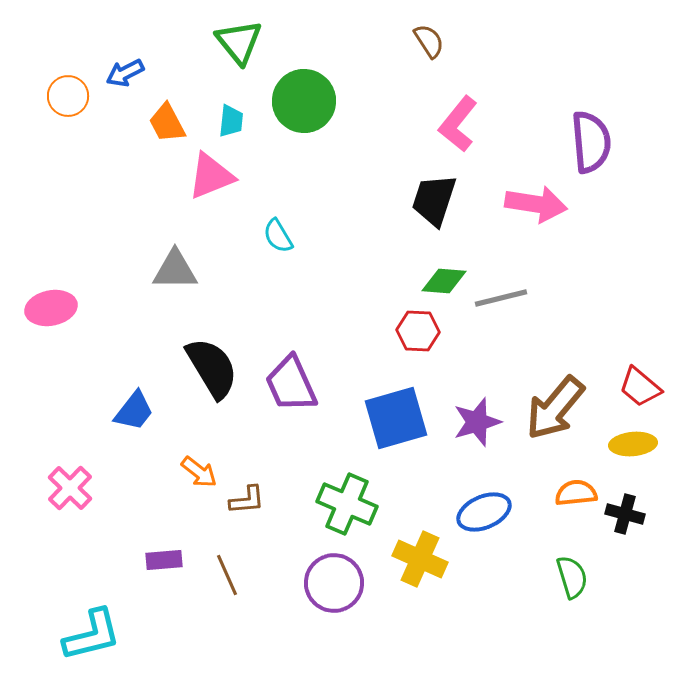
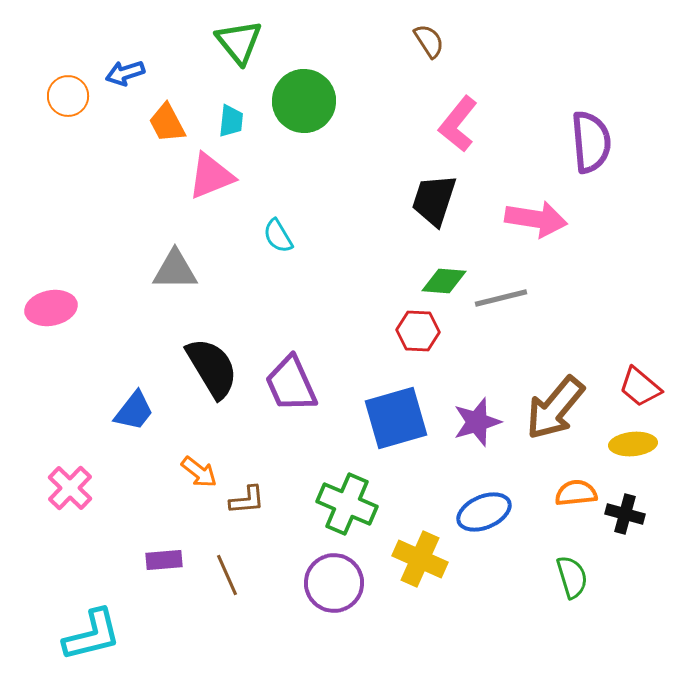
blue arrow: rotated 9 degrees clockwise
pink arrow: moved 15 px down
